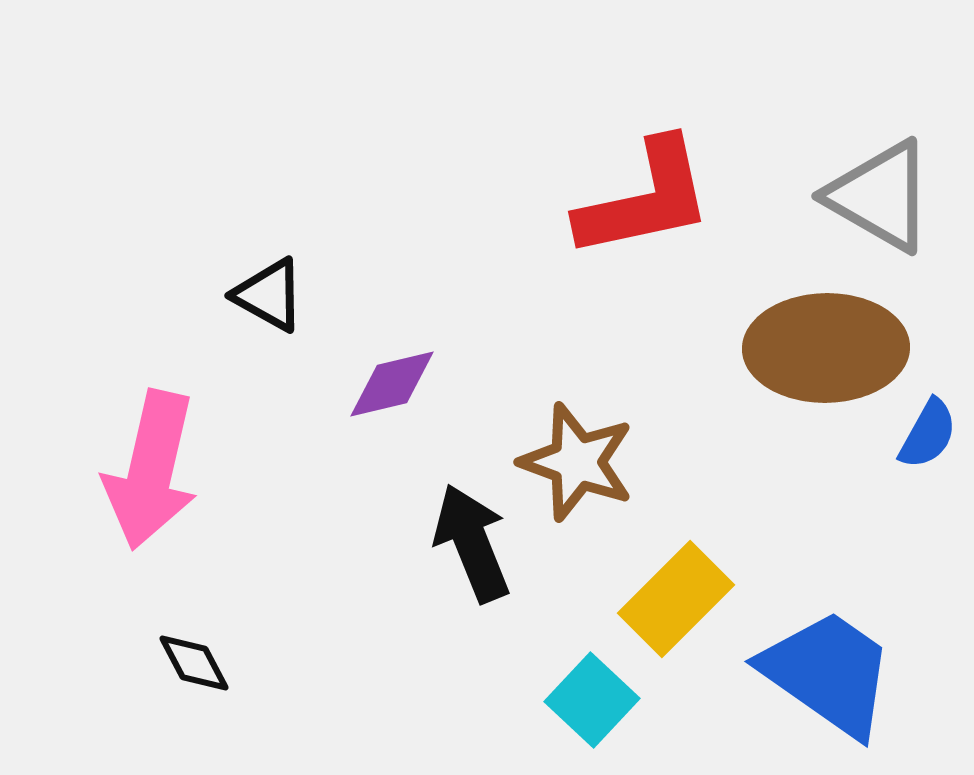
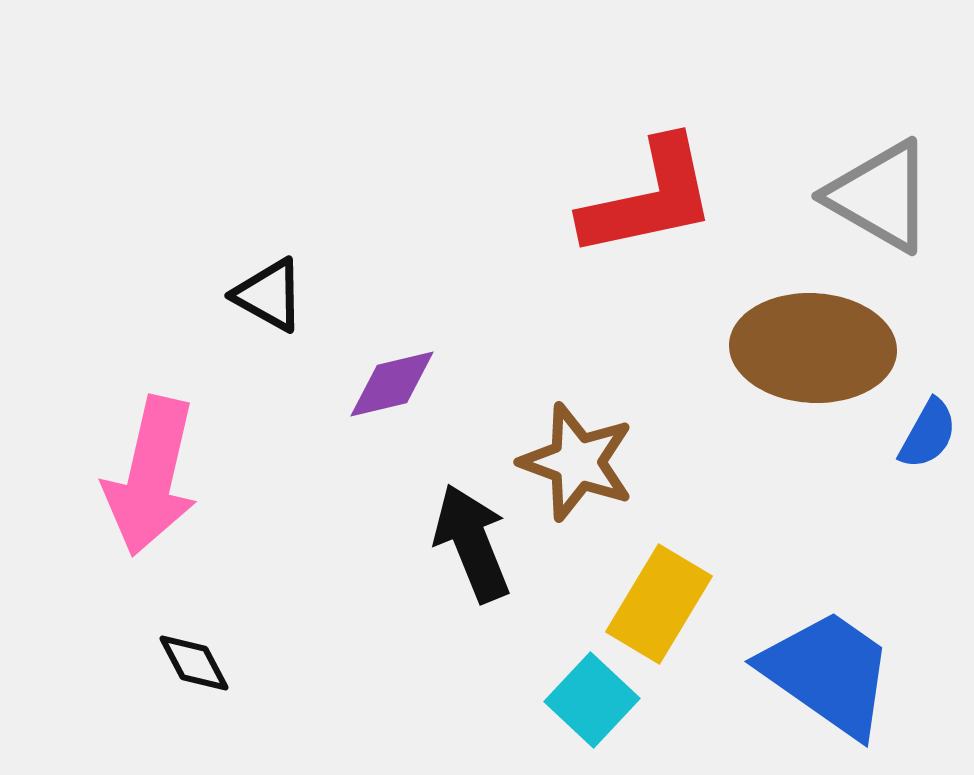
red L-shape: moved 4 px right, 1 px up
brown ellipse: moved 13 px left; rotated 4 degrees clockwise
pink arrow: moved 6 px down
yellow rectangle: moved 17 px left, 5 px down; rotated 14 degrees counterclockwise
